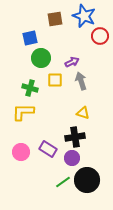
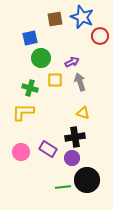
blue star: moved 2 px left, 1 px down
gray arrow: moved 1 px left, 1 px down
green line: moved 5 px down; rotated 28 degrees clockwise
